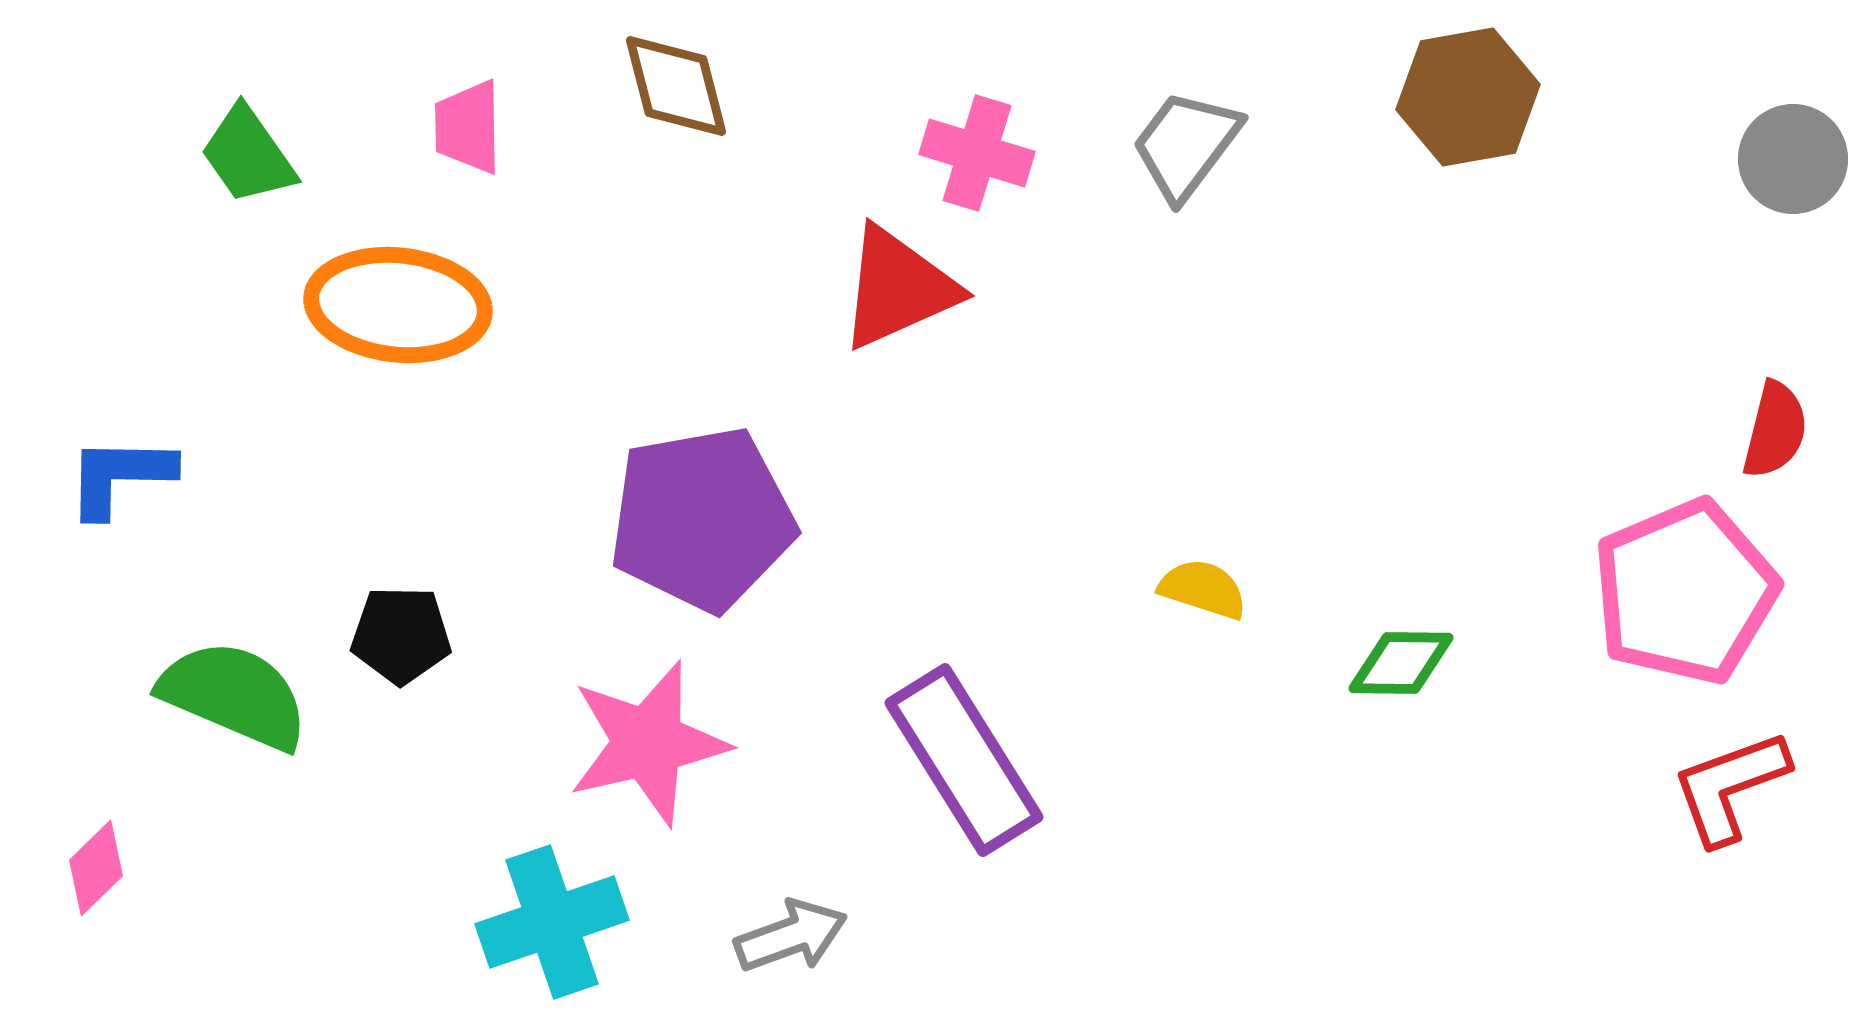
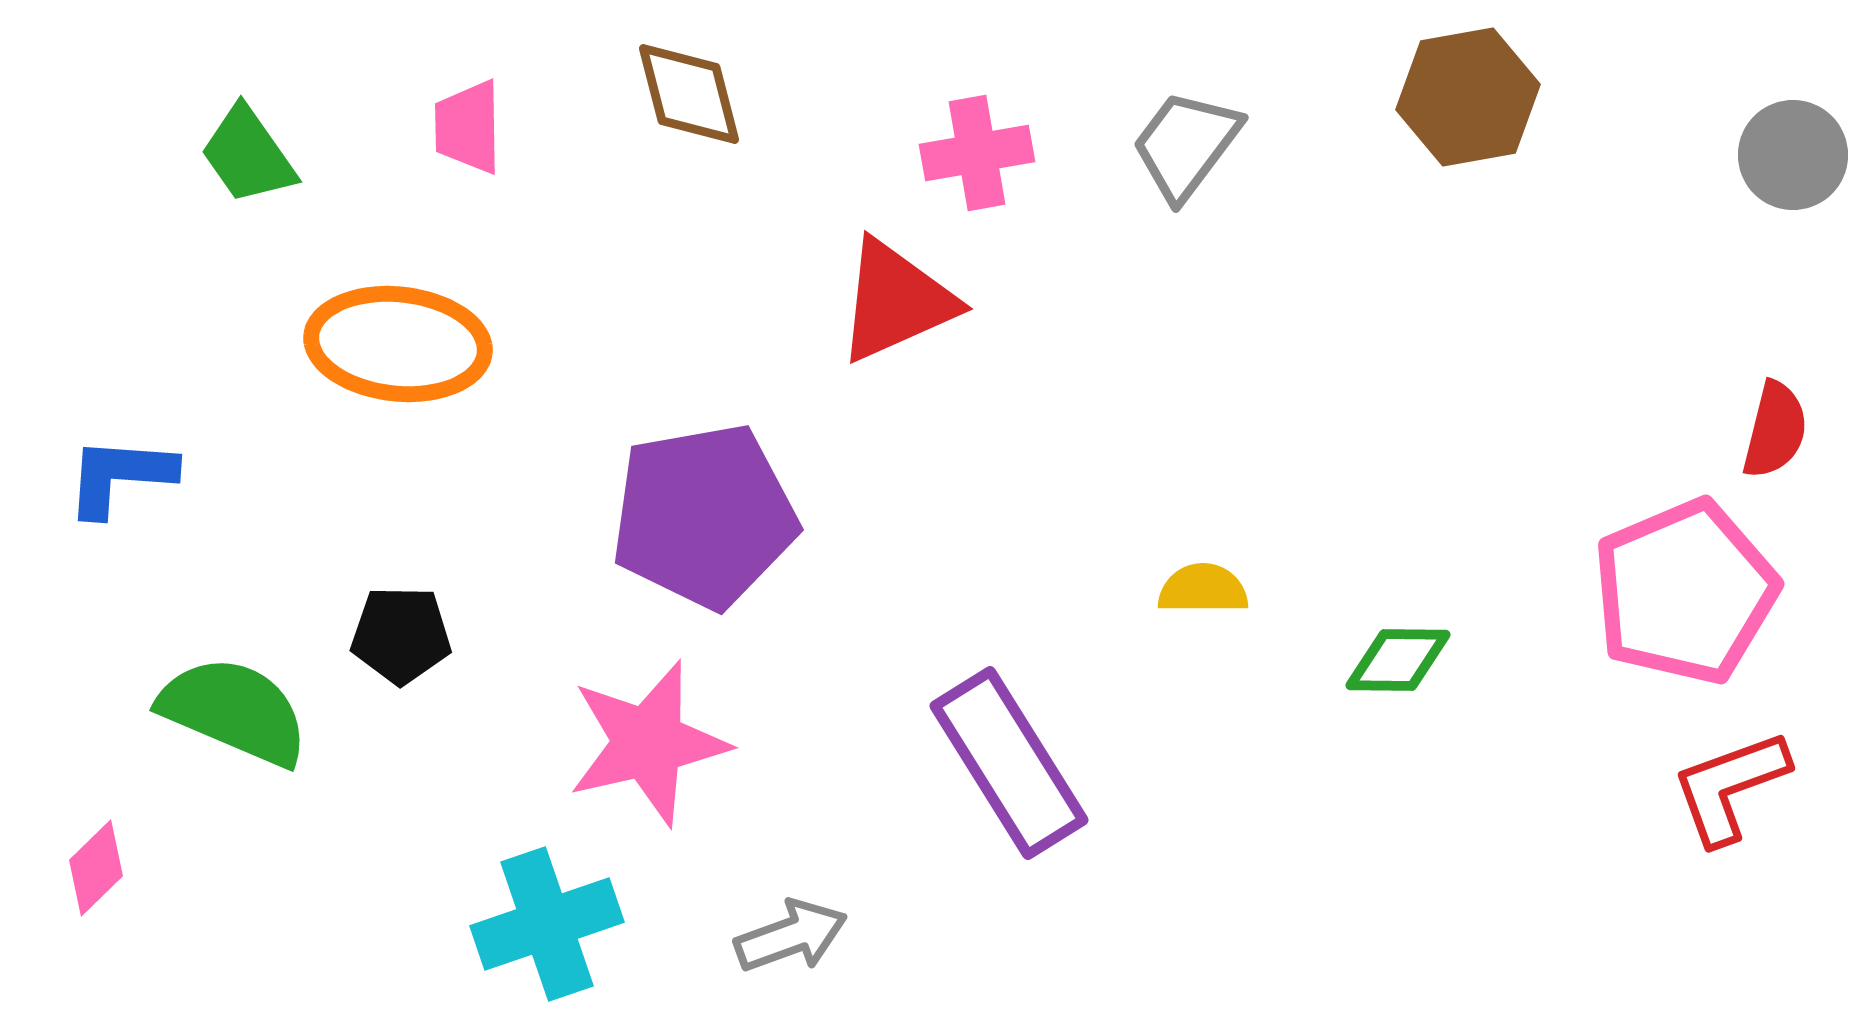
brown diamond: moved 13 px right, 8 px down
pink cross: rotated 27 degrees counterclockwise
gray circle: moved 4 px up
red triangle: moved 2 px left, 13 px down
orange ellipse: moved 39 px down
blue L-shape: rotated 3 degrees clockwise
purple pentagon: moved 2 px right, 3 px up
yellow semicircle: rotated 18 degrees counterclockwise
green diamond: moved 3 px left, 3 px up
green semicircle: moved 16 px down
purple rectangle: moved 45 px right, 3 px down
cyan cross: moved 5 px left, 2 px down
